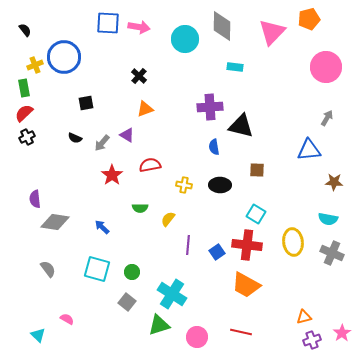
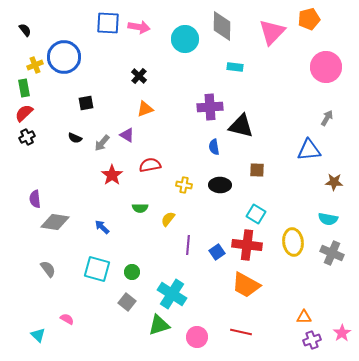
orange triangle at (304, 317): rotated 14 degrees clockwise
